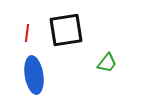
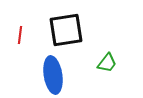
red line: moved 7 px left, 2 px down
blue ellipse: moved 19 px right
